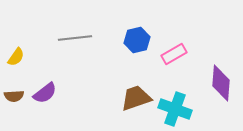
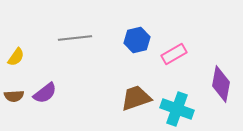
purple diamond: moved 1 px down; rotated 6 degrees clockwise
cyan cross: moved 2 px right
